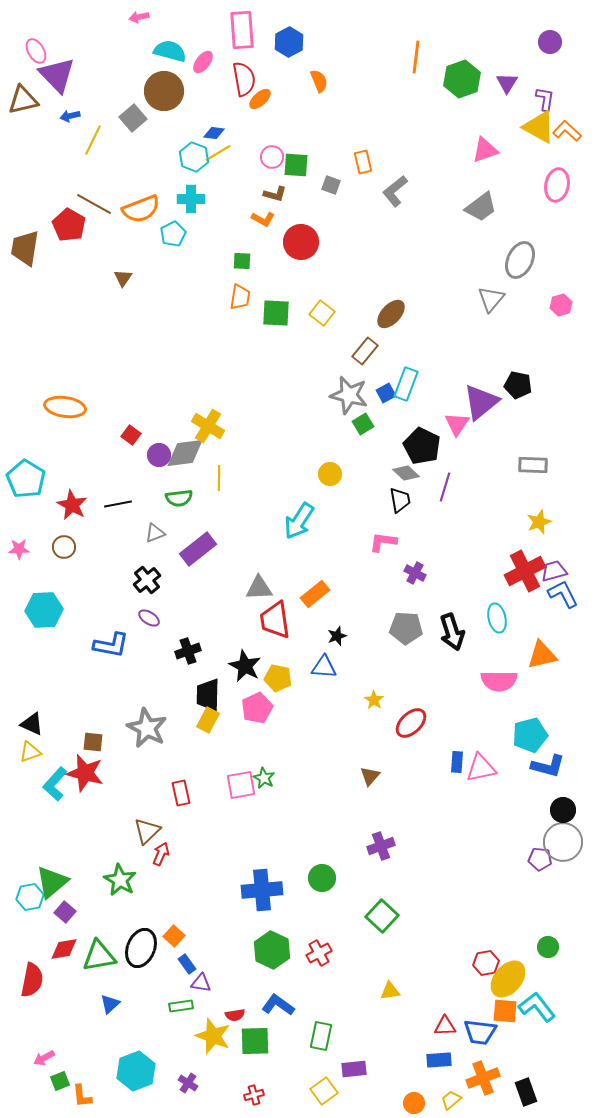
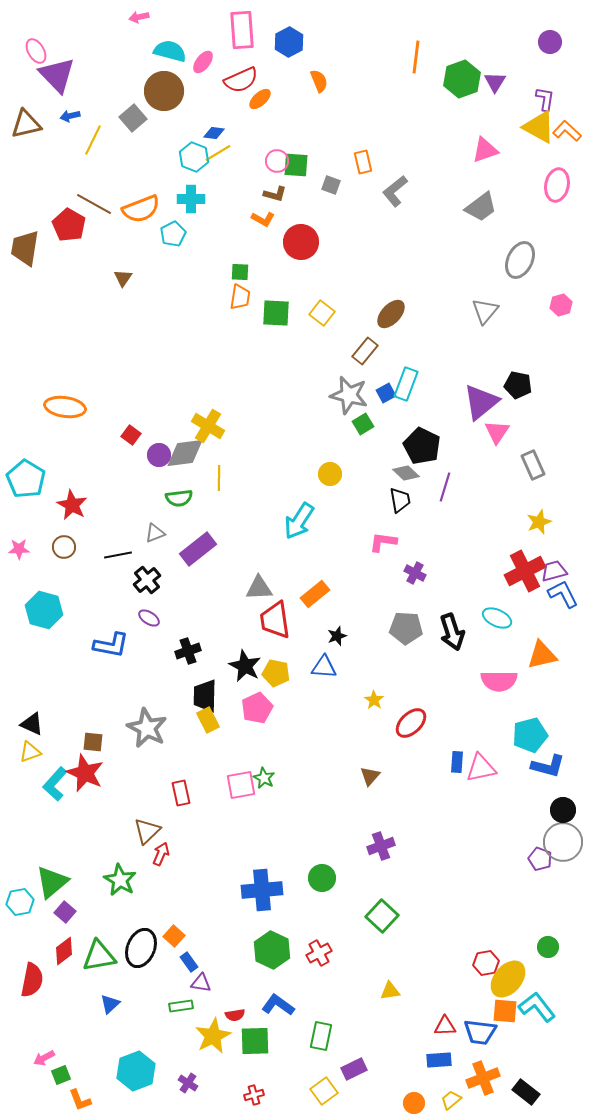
red semicircle at (244, 79): moved 3 px left, 1 px down; rotated 76 degrees clockwise
purple triangle at (507, 83): moved 12 px left, 1 px up
brown triangle at (23, 100): moved 3 px right, 24 px down
pink circle at (272, 157): moved 5 px right, 4 px down
green square at (242, 261): moved 2 px left, 11 px down
gray triangle at (491, 299): moved 6 px left, 12 px down
pink triangle at (457, 424): moved 40 px right, 8 px down
gray rectangle at (533, 465): rotated 64 degrees clockwise
black line at (118, 504): moved 51 px down
cyan hexagon at (44, 610): rotated 18 degrees clockwise
cyan ellipse at (497, 618): rotated 52 degrees counterclockwise
yellow pentagon at (278, 678): moved 2 px left, 5 px up
black trapezoid at (208, 695): moved 3 px left, 1 px down
yellow rectangle at (208, 720): rotated 55 degrees counterclockwise
red star at (85, 773): rotated 9 degrees clockwise
purple pentagon at (540, 859): rotated 15 degrees clockwise
cyan hexagon at (30, 897): moved 10 px left, 5 px down
red diamond at (64, 949): moved 2 px down; rotated 28 degrees counterclockwise
blue rectangle at (187, 964): moved 2 px right, 2 px up
yellow star at (213, 1036): rotated 24 degrees clockwise
purple rectangle at (354, 1069): rotated 20 degrees counterclockwise
green square at (60, 1081): moved 1 px right, 6 px up
black rectangle at (526, 1092): rotated 32 degrees counterclockwise
orange L-shape at (82, 1096): moved 2 px left, 4 px down; rotated 15 degrees counterclockwise
